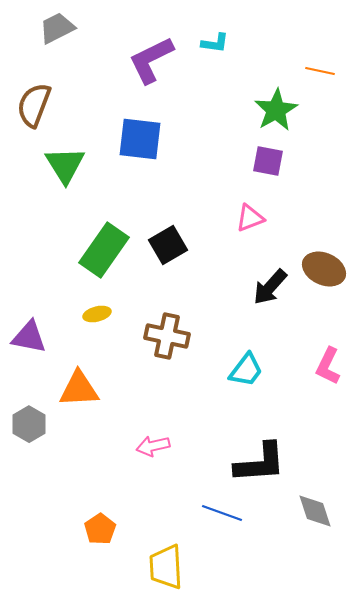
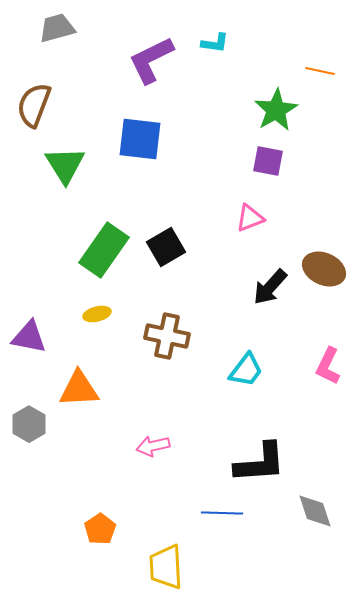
gray trapezoid: rotated 12 degrees clockwise
black square: moved 2 px left, 2 px down
blue line: rotated 18 degrees counterclockwise
